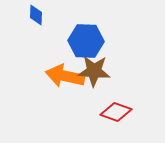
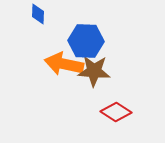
blue diamond: moved 2 px right, 1 px up
orange arrow: moved 1 px left, 12 px up
red diamond: rotated 12 degrees clockwise
